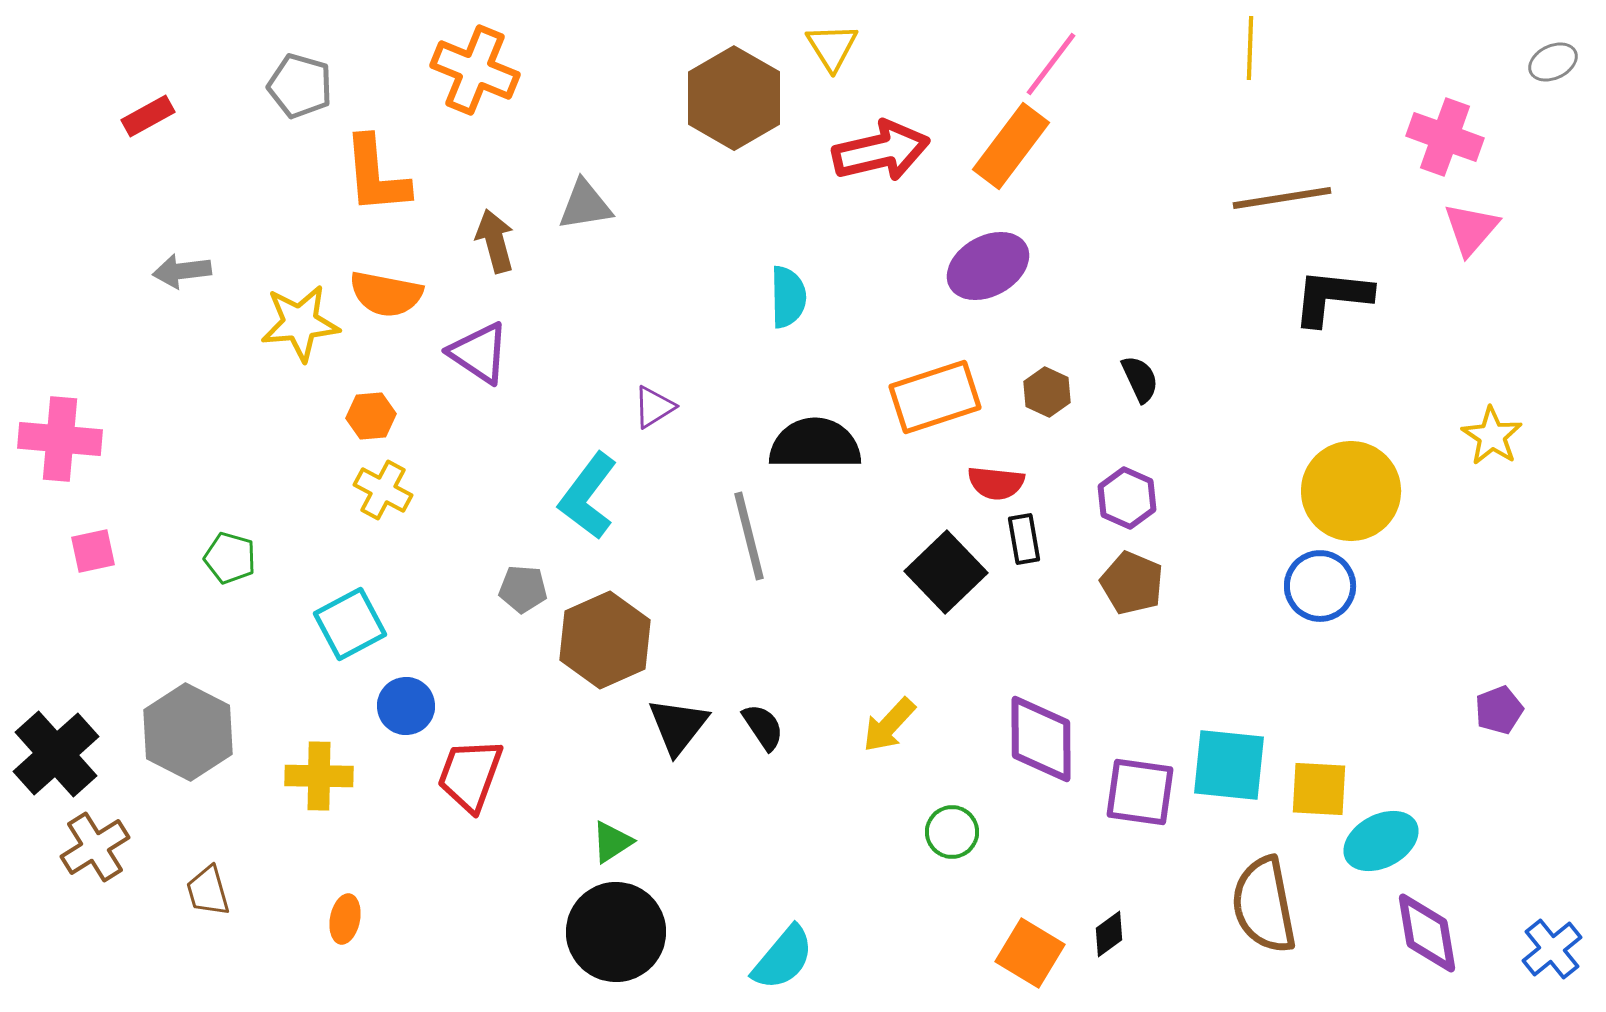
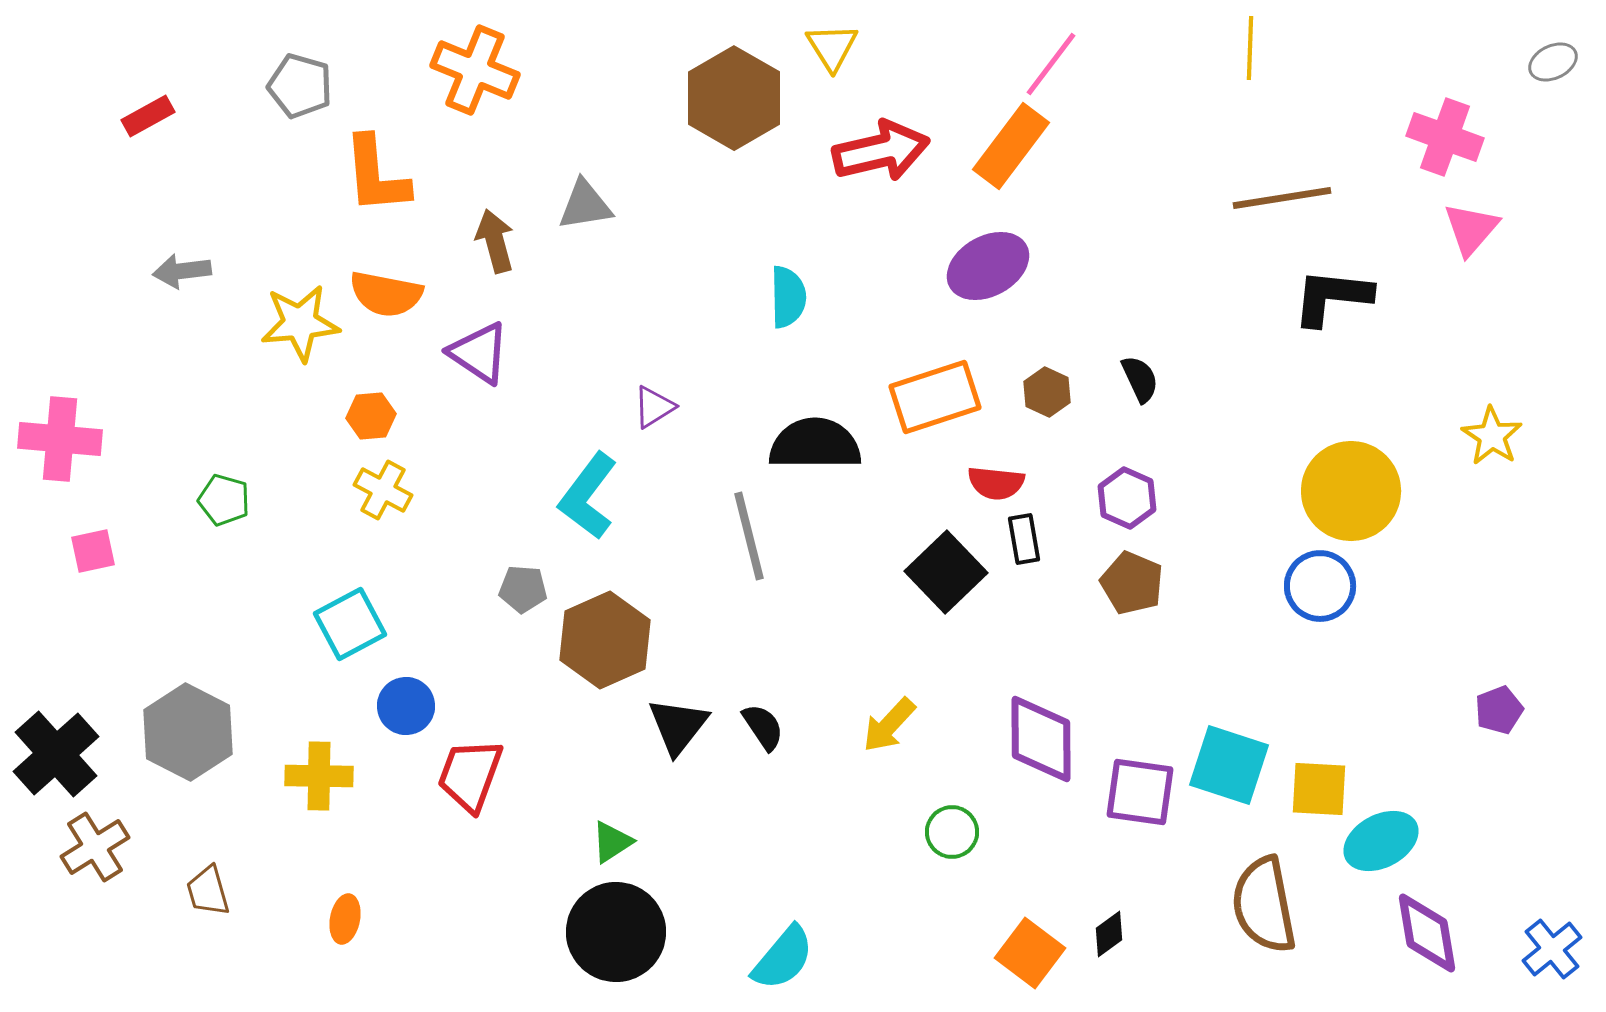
green pentagon at (230, 558): moved 6 px left, 58 px up
cyan square at (1229, 765): rotated 12 degrees clockwise
orange square at (1030, 953): rotated 6 degrees clockwise
